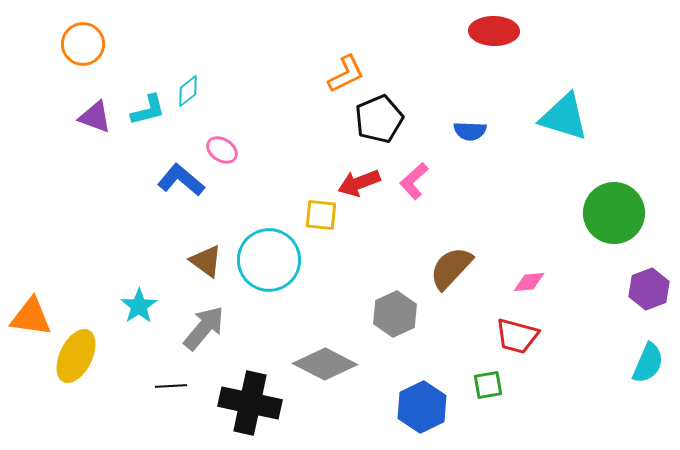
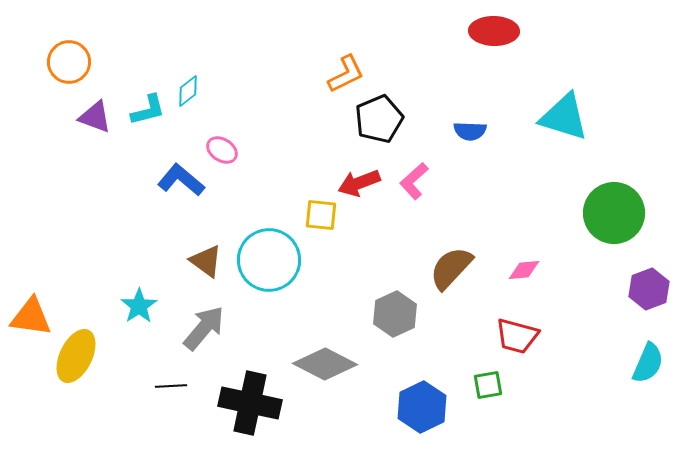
orange circle: moved 14 px left, 18 px down
pink diamond: moved 5 px left, 12 px up
